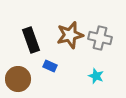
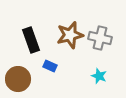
cyan star: moved 3 px right
